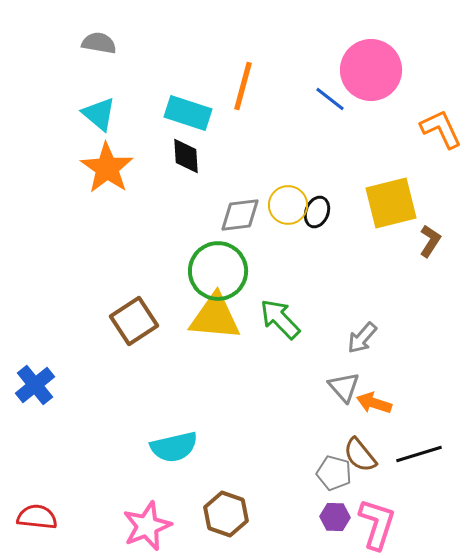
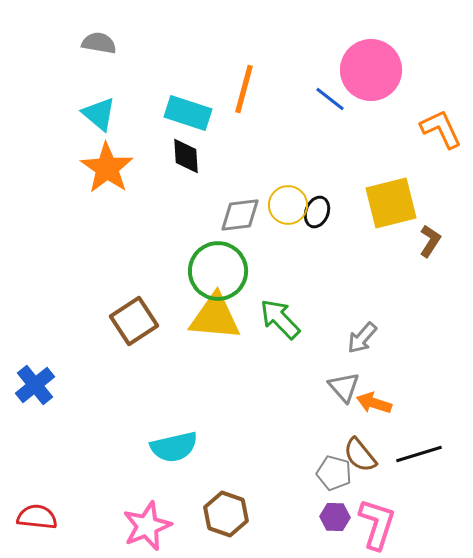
orange line: moved 1 px right, 3 px down
